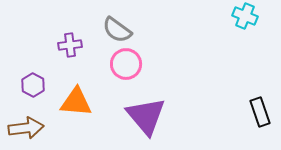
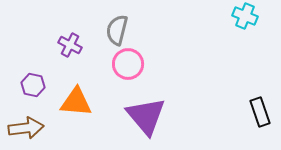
gray semicircle: rotated 68 degrees clockwise
purple cross: rotated 35 degrees clockwise
pink circle: moved 2 px right
purple hexagon: rotated 15 degrees counterclockwise
